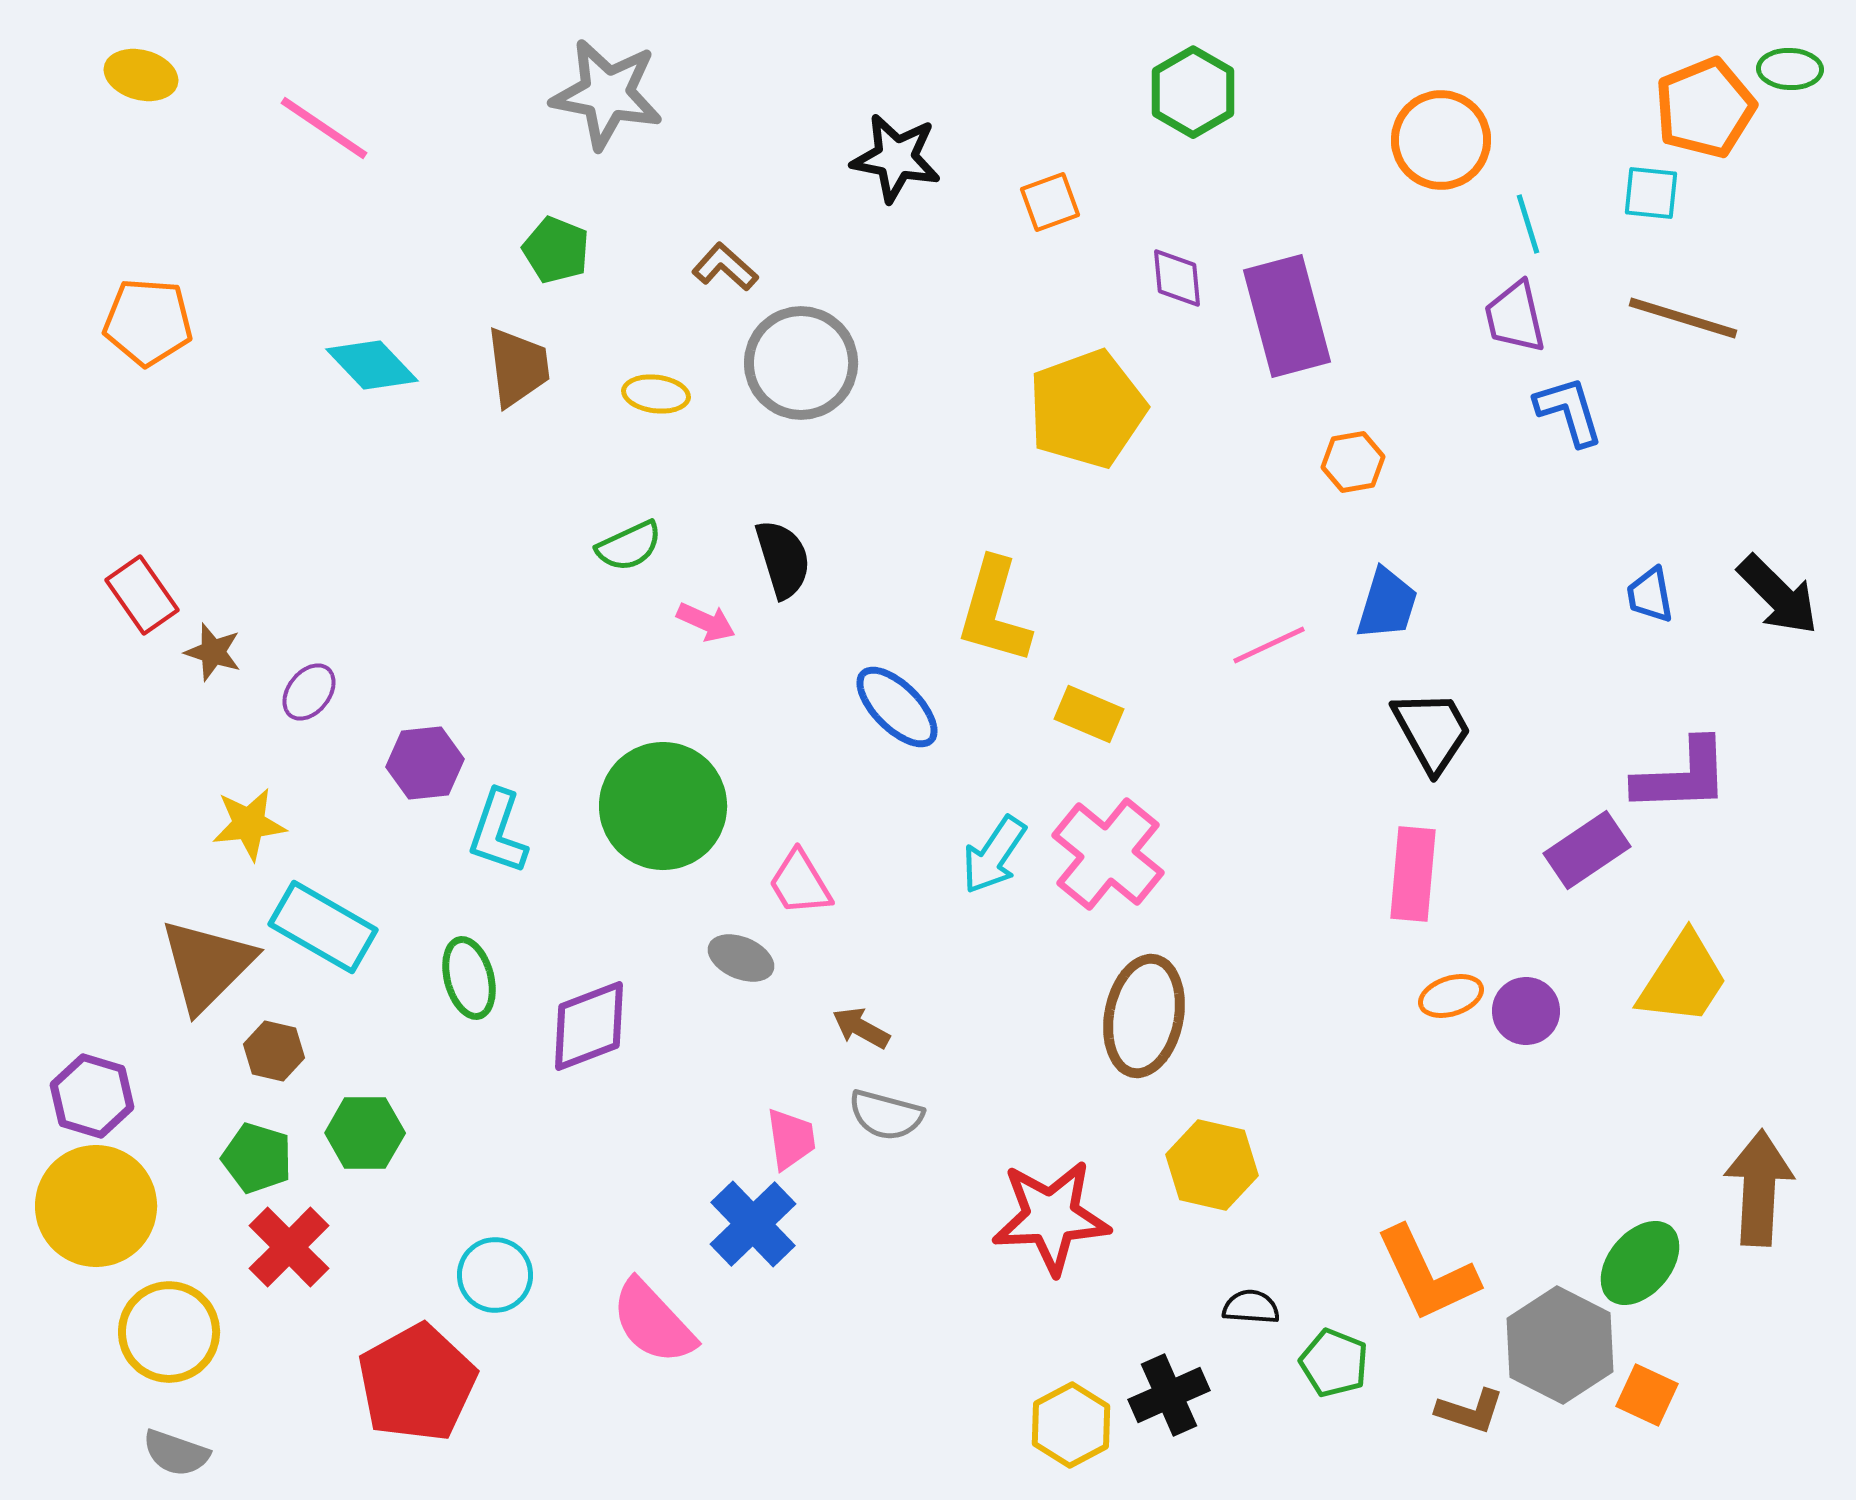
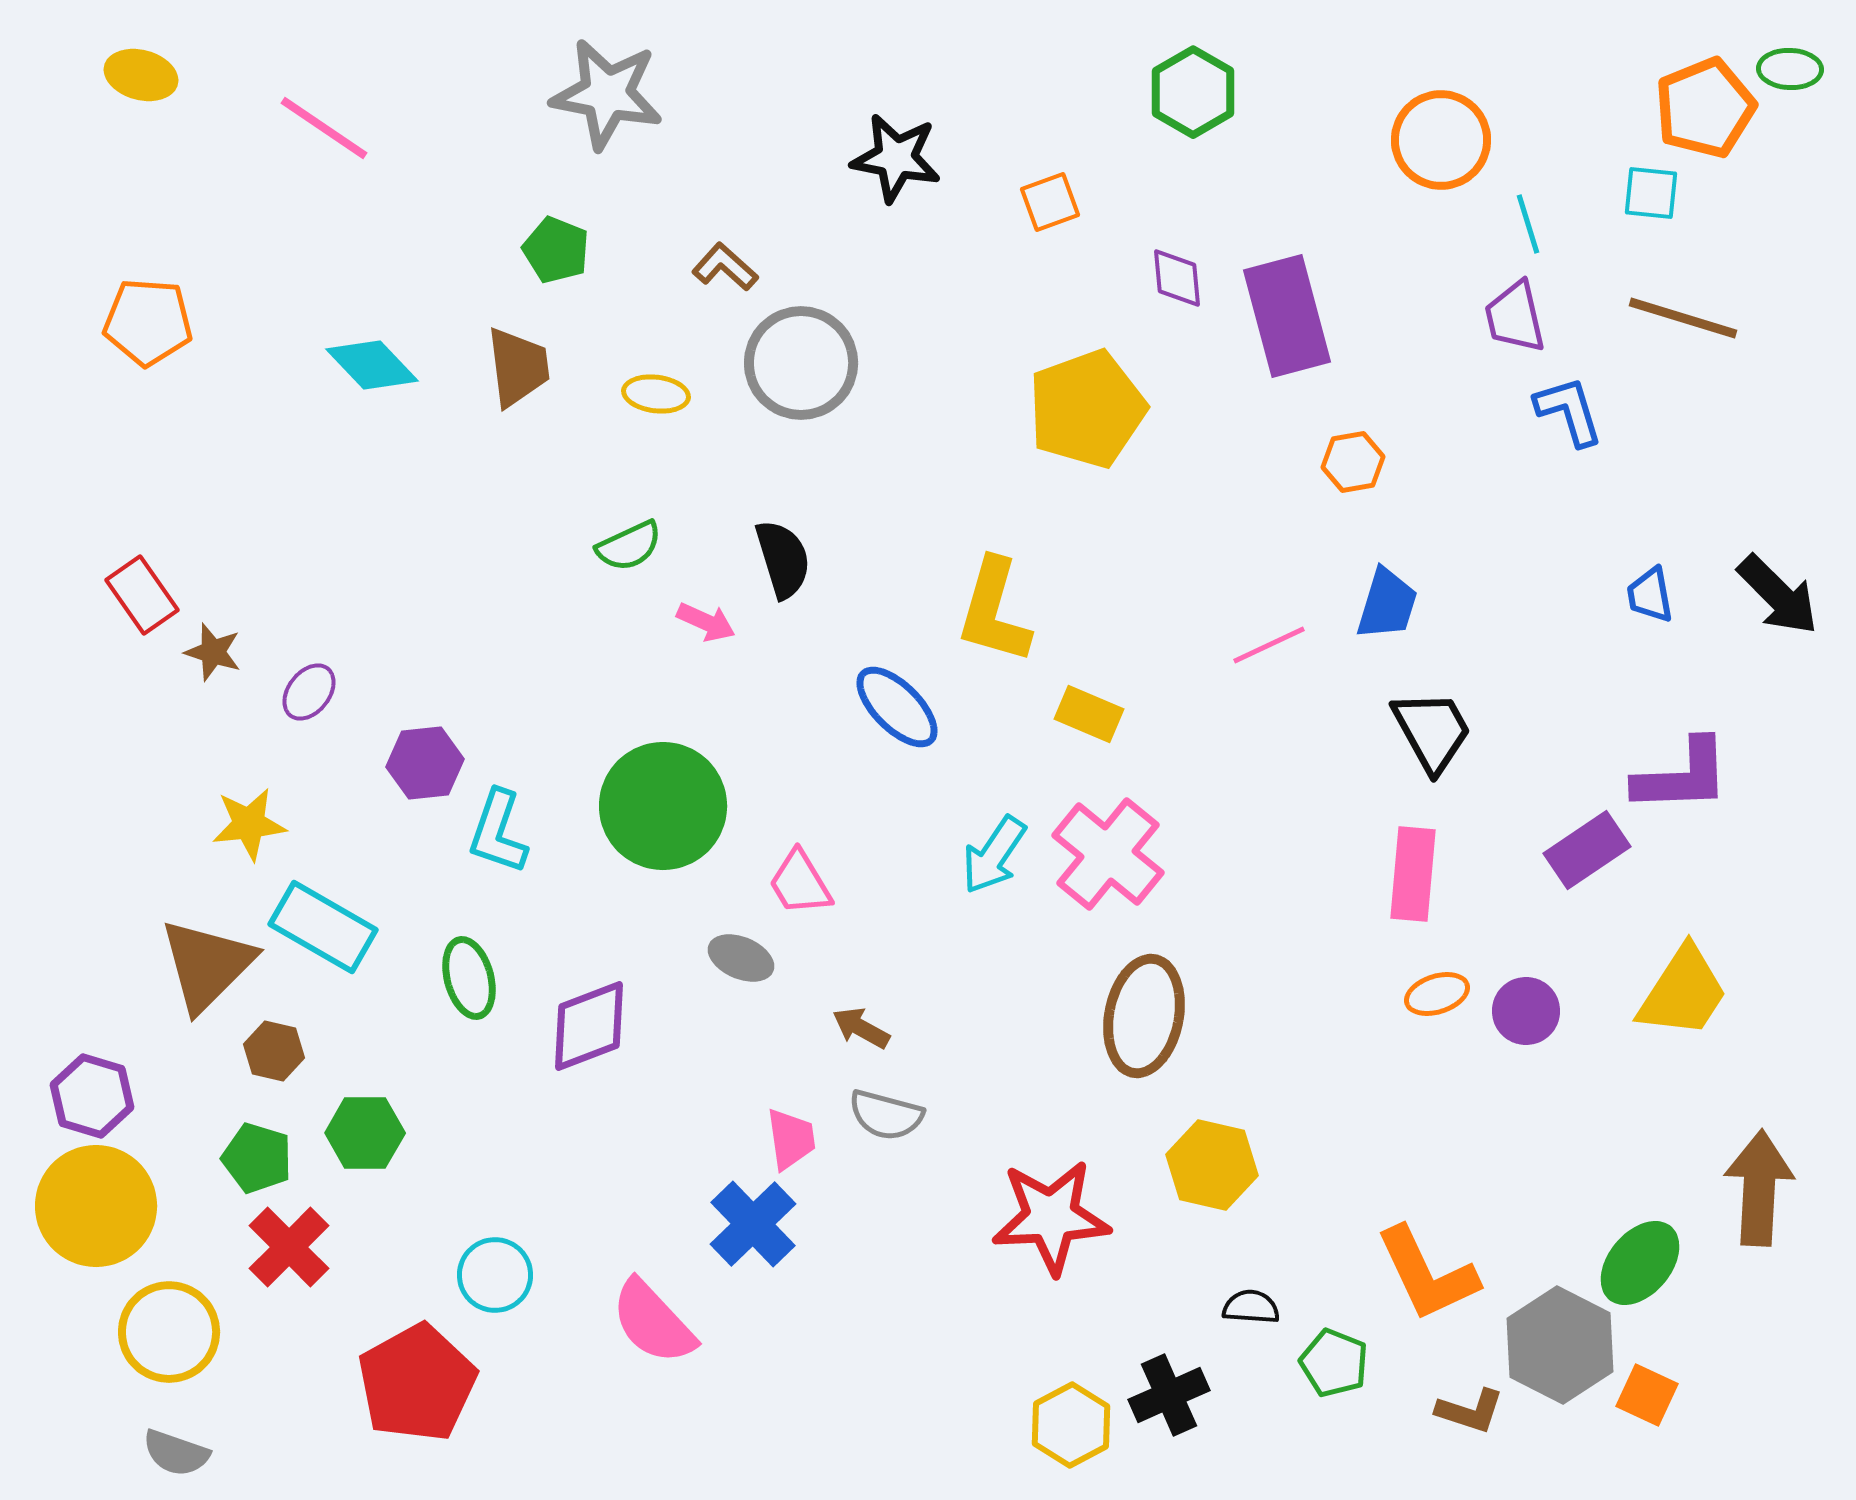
yellow trapezoid at (1683, 979): moved 13 px down
orange ellipse at (1451, 996): moved 14 px left, 2 px up
